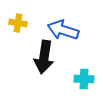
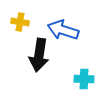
yellow cross: moved 2 px right, 1 px up
black arrow: moved 5 px left, 2 px up
